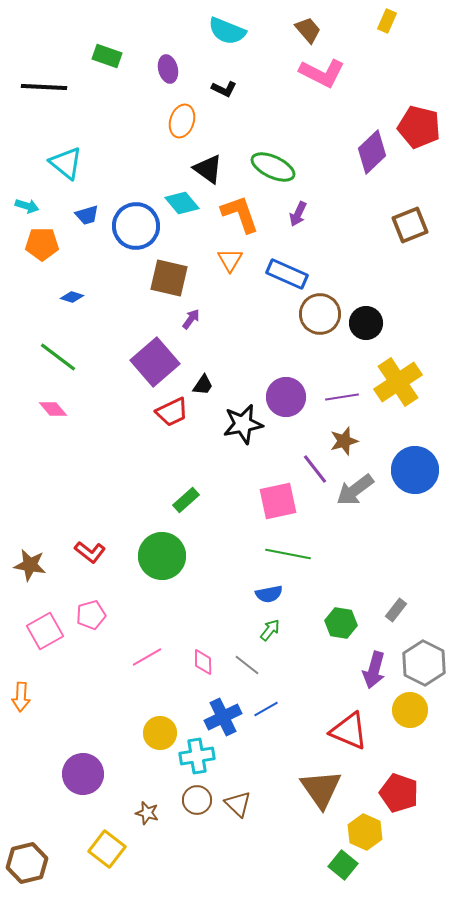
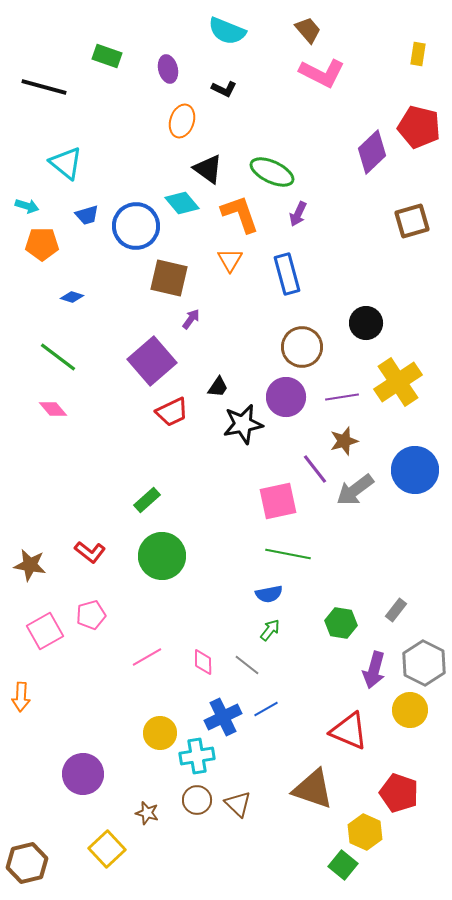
yellow rectangle at (387, 21): moved 31 px right, 33 px down; rotated 15 degrees counterclockwise
black line at (44, 87): rotated 12 degrees clockwise
green ellipse at (273, 167): moved 1 px left, 5 px down
brown square at (410, 225): moved 2 px right, 4 px up; rotated 6 degrees clockwise
blue rectangle at (287, 274): rotated 51 degrees clockwise
brown circle at (320, 314): moved 18 px left, 33 px down
purple square at (155, 362): moved 3 px left, 1 px up
black trapezoid at (203, 385): moved 15 px right, 2 px down
green rectangle at (186, 500): moved 39 px left
brown triangle at (321, 789): moved 8 px left; rotated 36 degrees counterclockwise
yellow square at (107, 849): rotated 9 degrees clockwise
